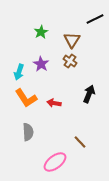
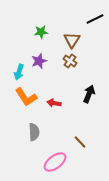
green star: rotated 24 degrees clockwise
purple star: moved 2 px left, 3 px up; rotated 21 degrees clockwise
orange L-shape: moved 1 px up
gray semicircle: moved 6 px right
